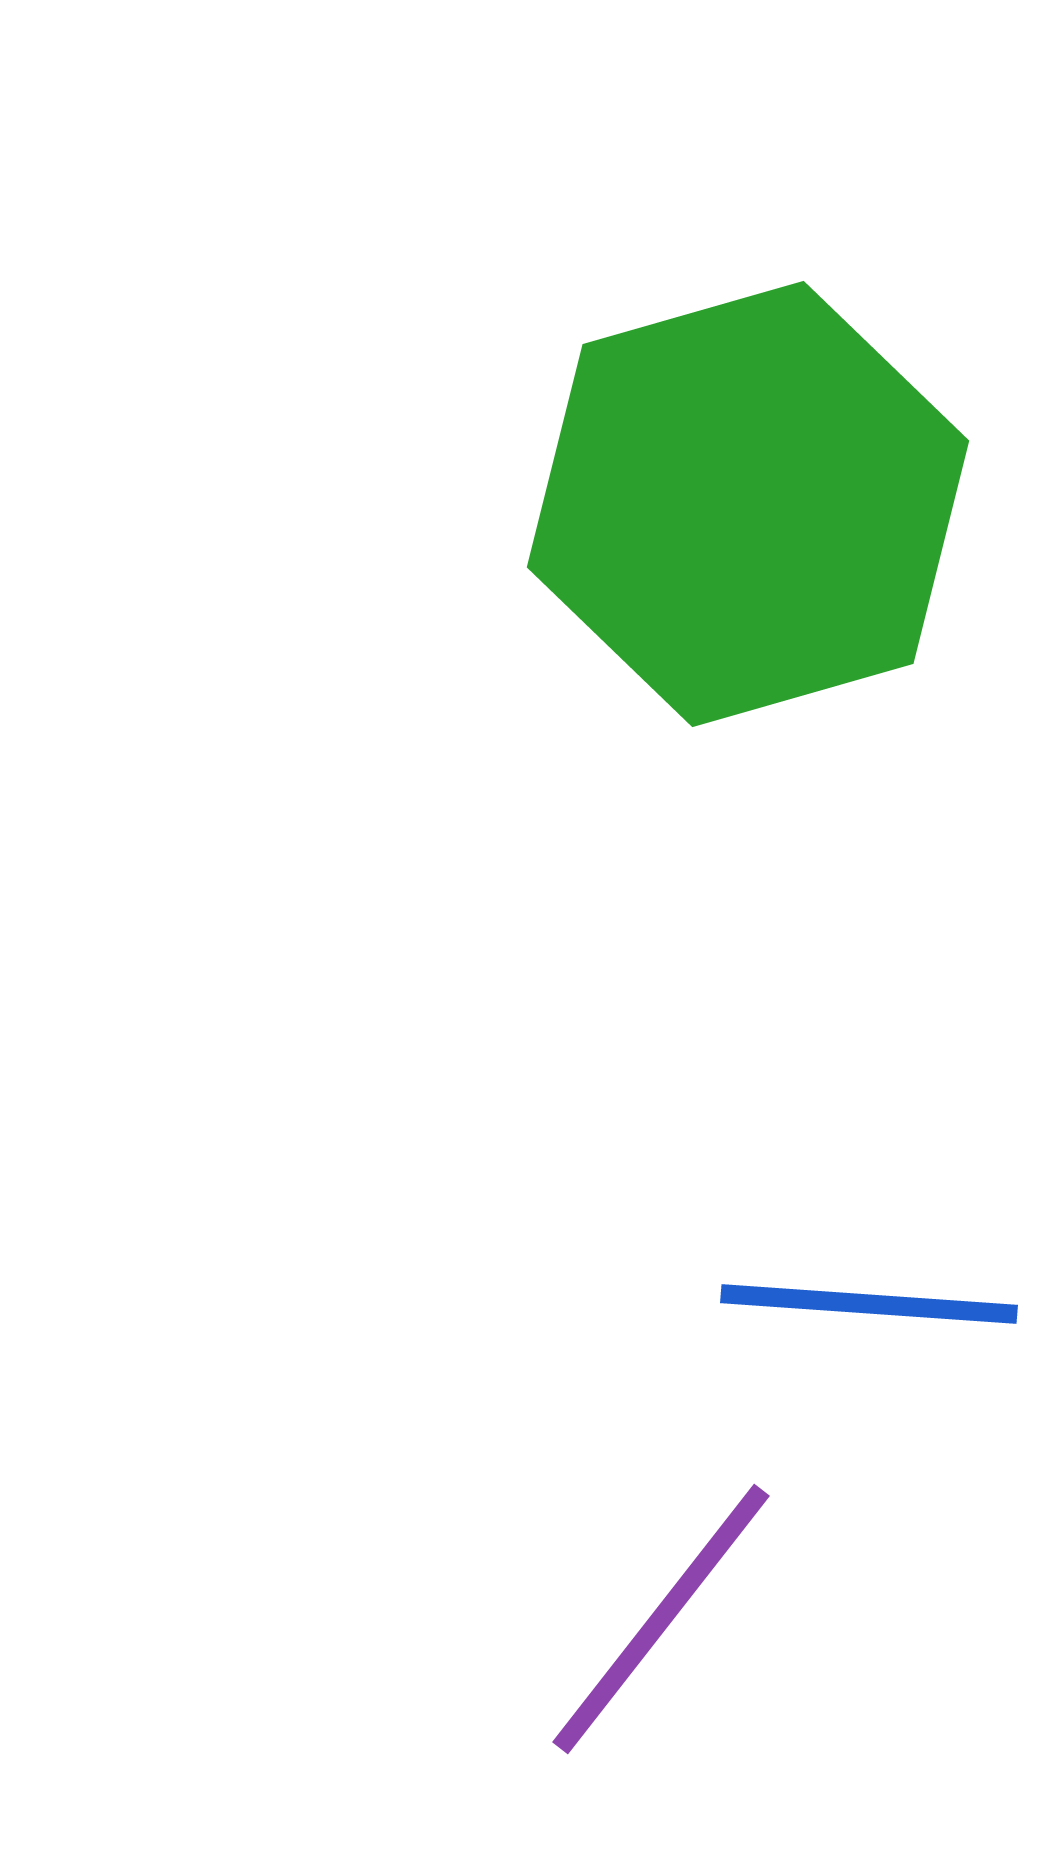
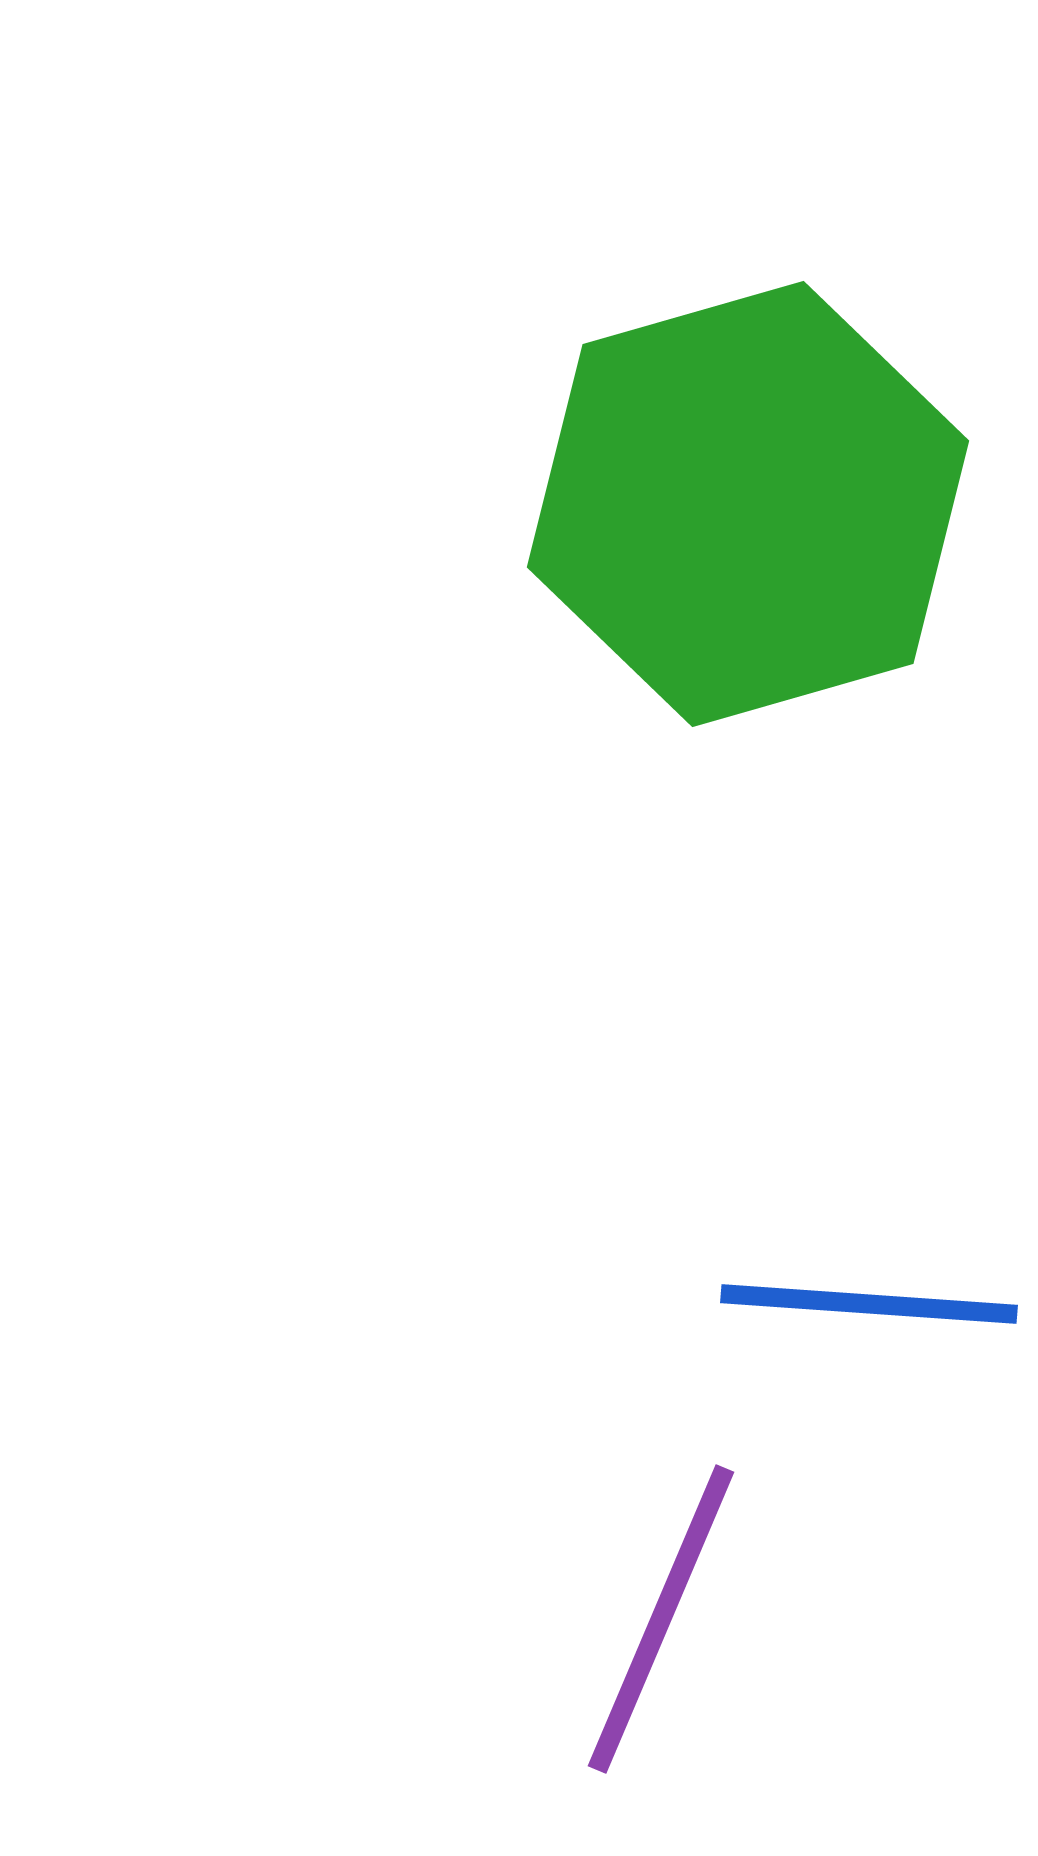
purple line: rotated 15 degrees counterclockwise
